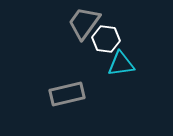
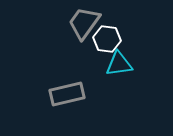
white hexagon: moved 1 px right
cyan triangle: moved 2 px left
